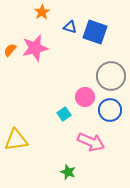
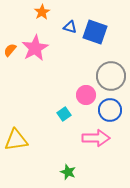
pink star: rotated 16 degrees counterclockwise
pink circle: moved 1 px right, 2 px up
pink arrow: moved 5 px right, 4 px up; rotated 24 degrees counterclockwise
